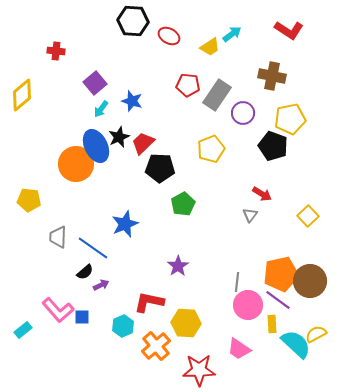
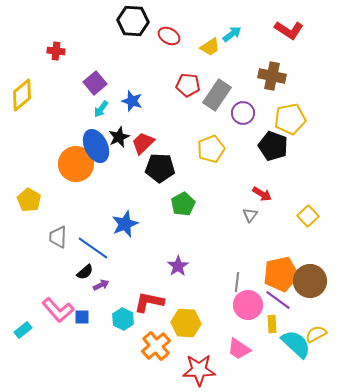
yellow pentagon at (29, 200): rotated 25 degrees clockwise
cyan hexagon at (123, 326): moved 7 px up; rotated 10 degrees counterclockwise
